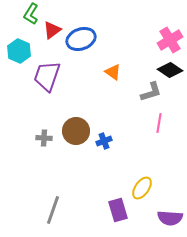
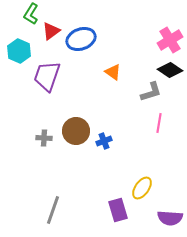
red triangle: moved 1 px left, 1 px down
